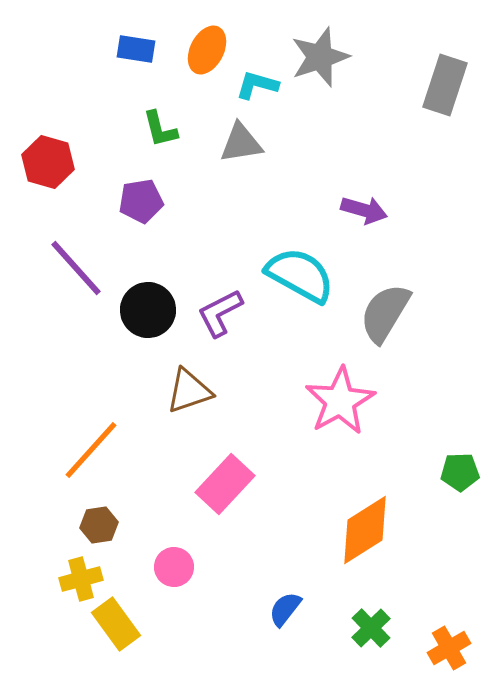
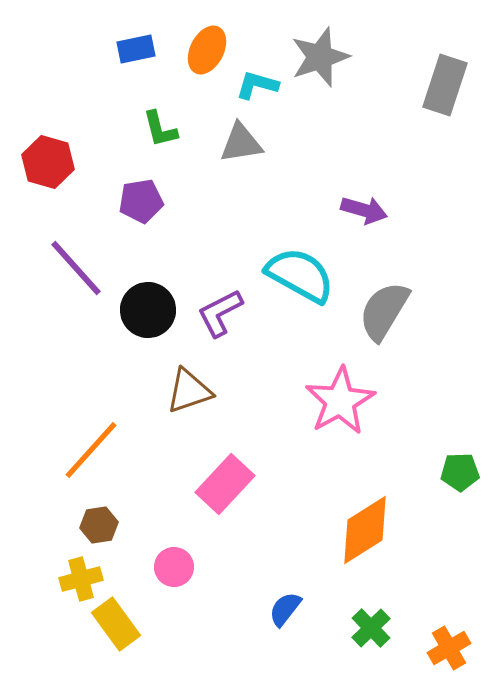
blue rectangle: rotated 21 degrees counterclockwise
gray semicircle: moved 1 px left, 2 px up
